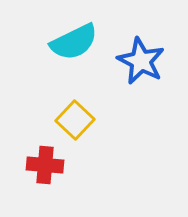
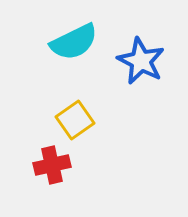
yellow square: rotated 12 degrees clockwise
red cross: moved 7 px right; rotated 18 degrees counterclockwise
